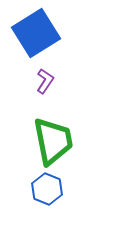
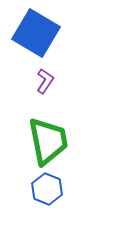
blue square: rotated 27 degrees counterclockwise
green trapezoid: moved 5 px left
